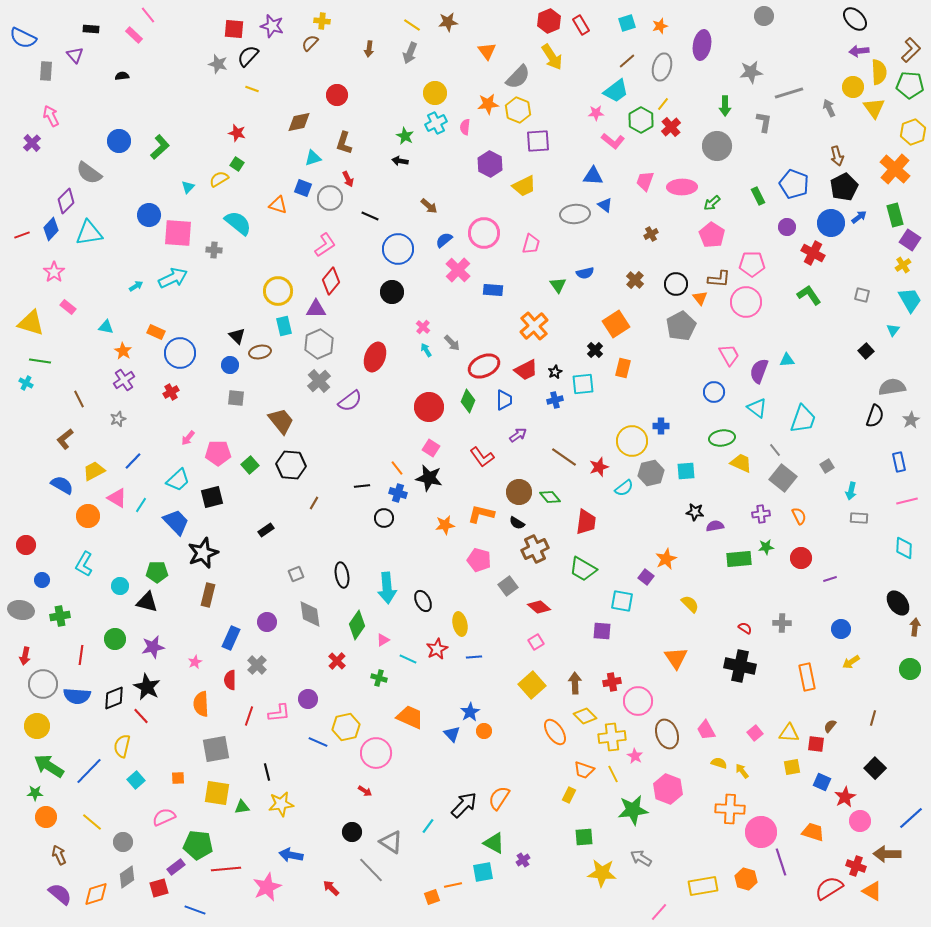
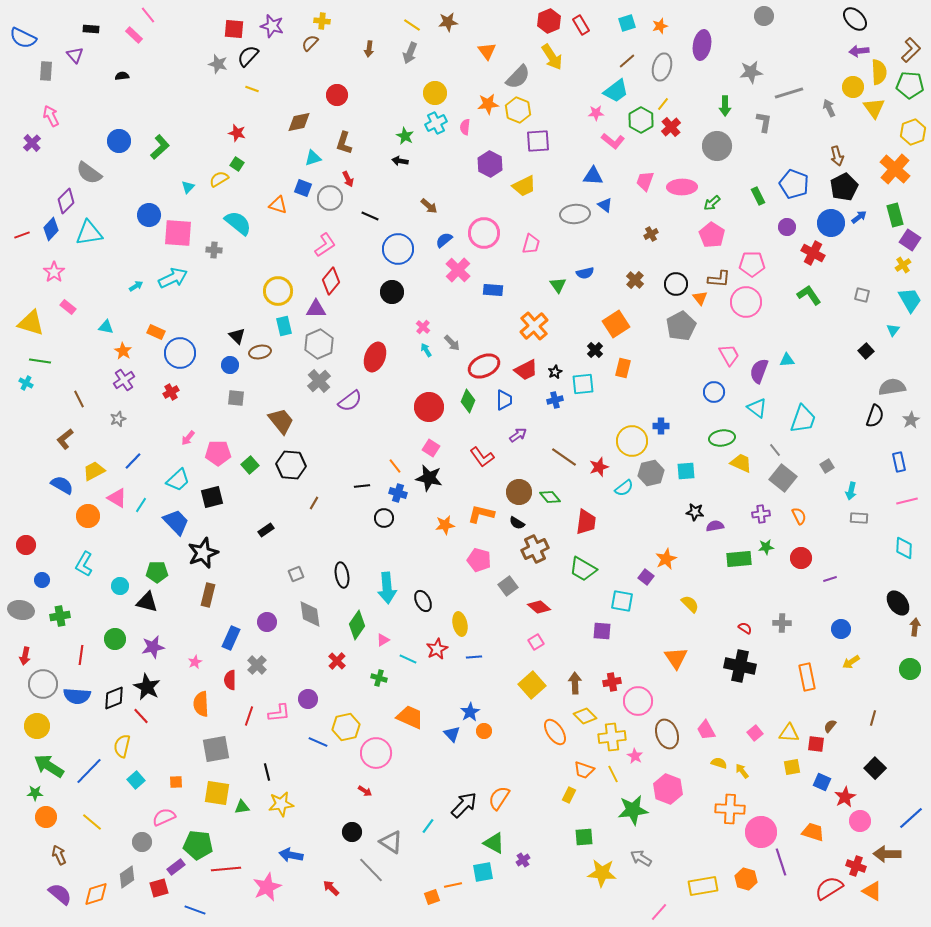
orange line at (397, 468): moved 2 px left, 2 px up
orange square at (178, 778): moved 2 px left, 4 px down
gray circle at (123, 842): moved 19 px right
